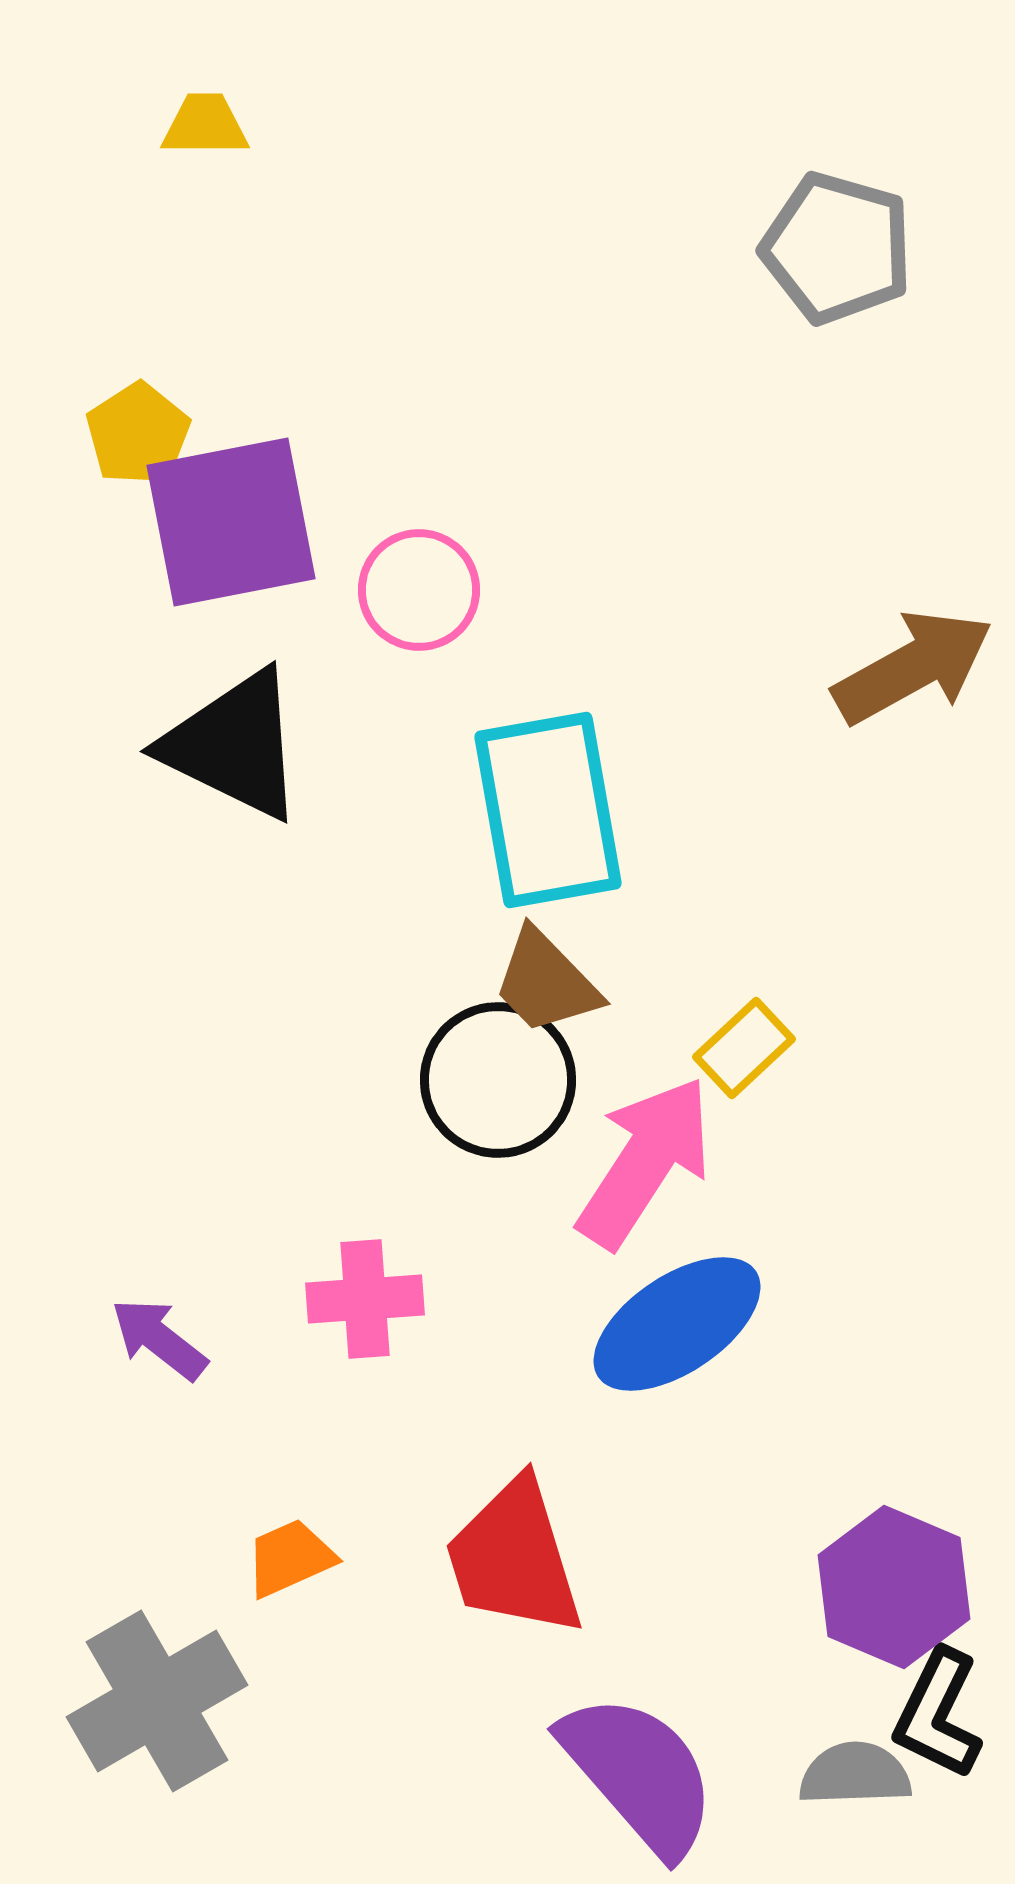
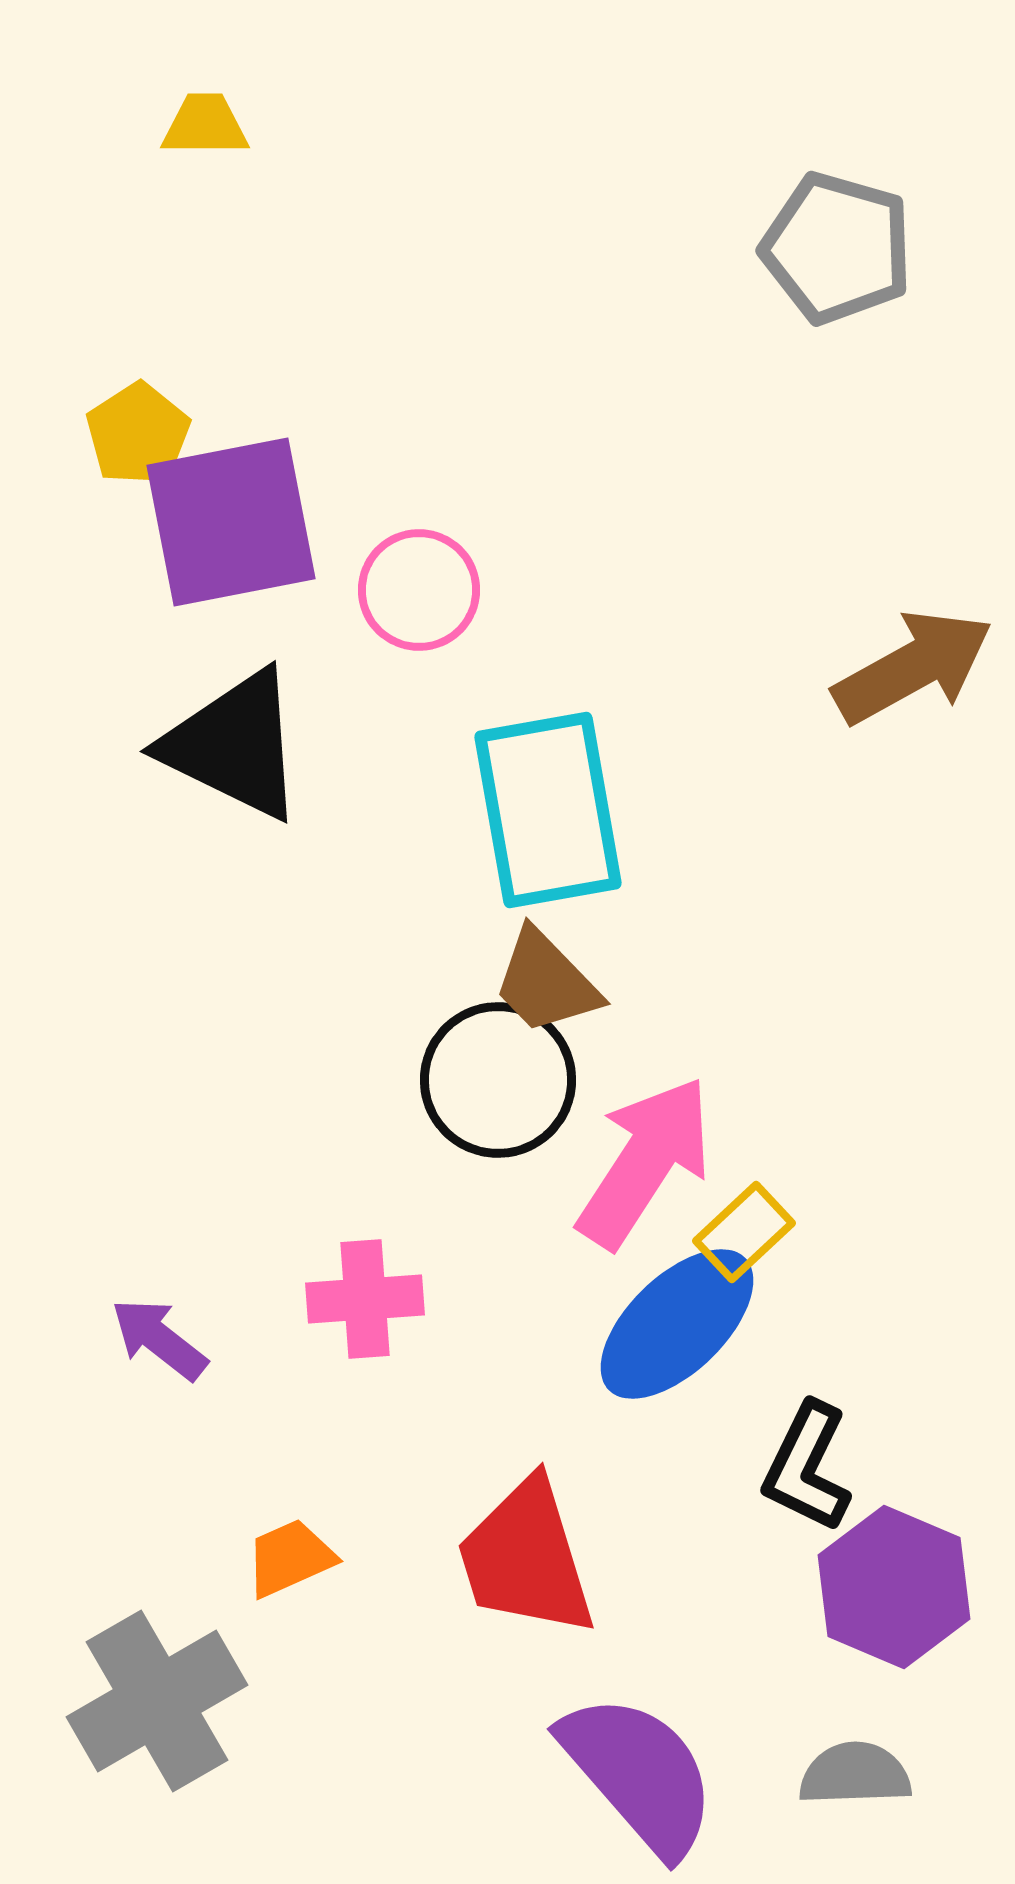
yellow rectangle: moved 184 px down
blue ellipse: rotated 10 degrees counterclockwise
red trapezoid: moved 12 px right
black L-shape: moved 131 px left, 247 px up
